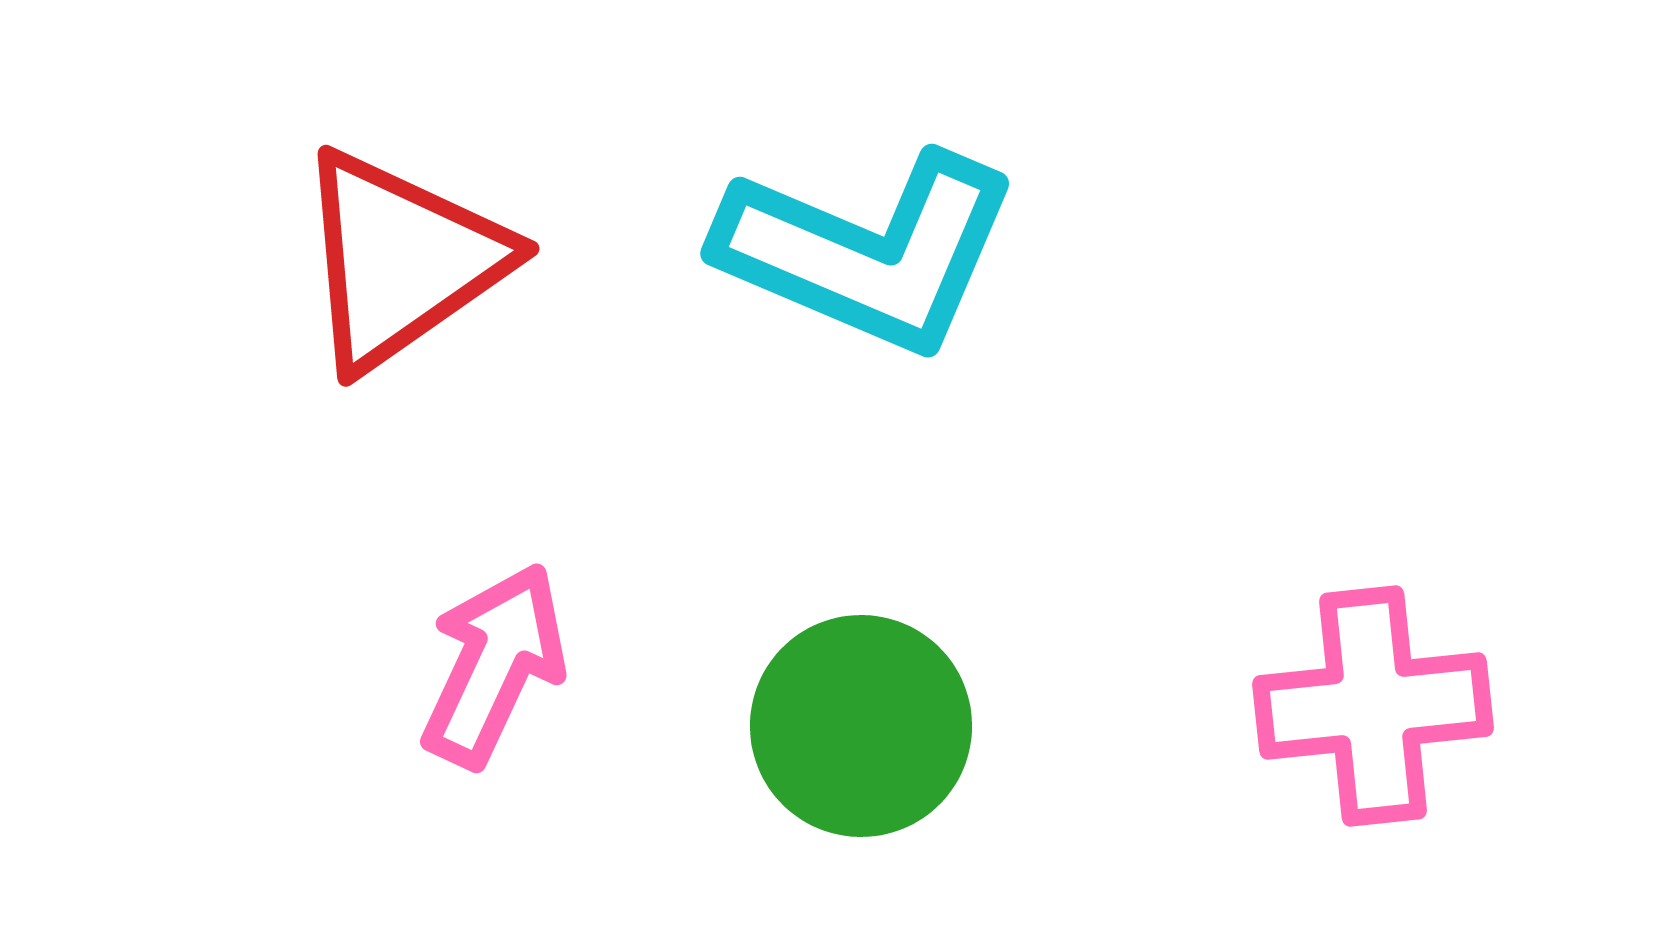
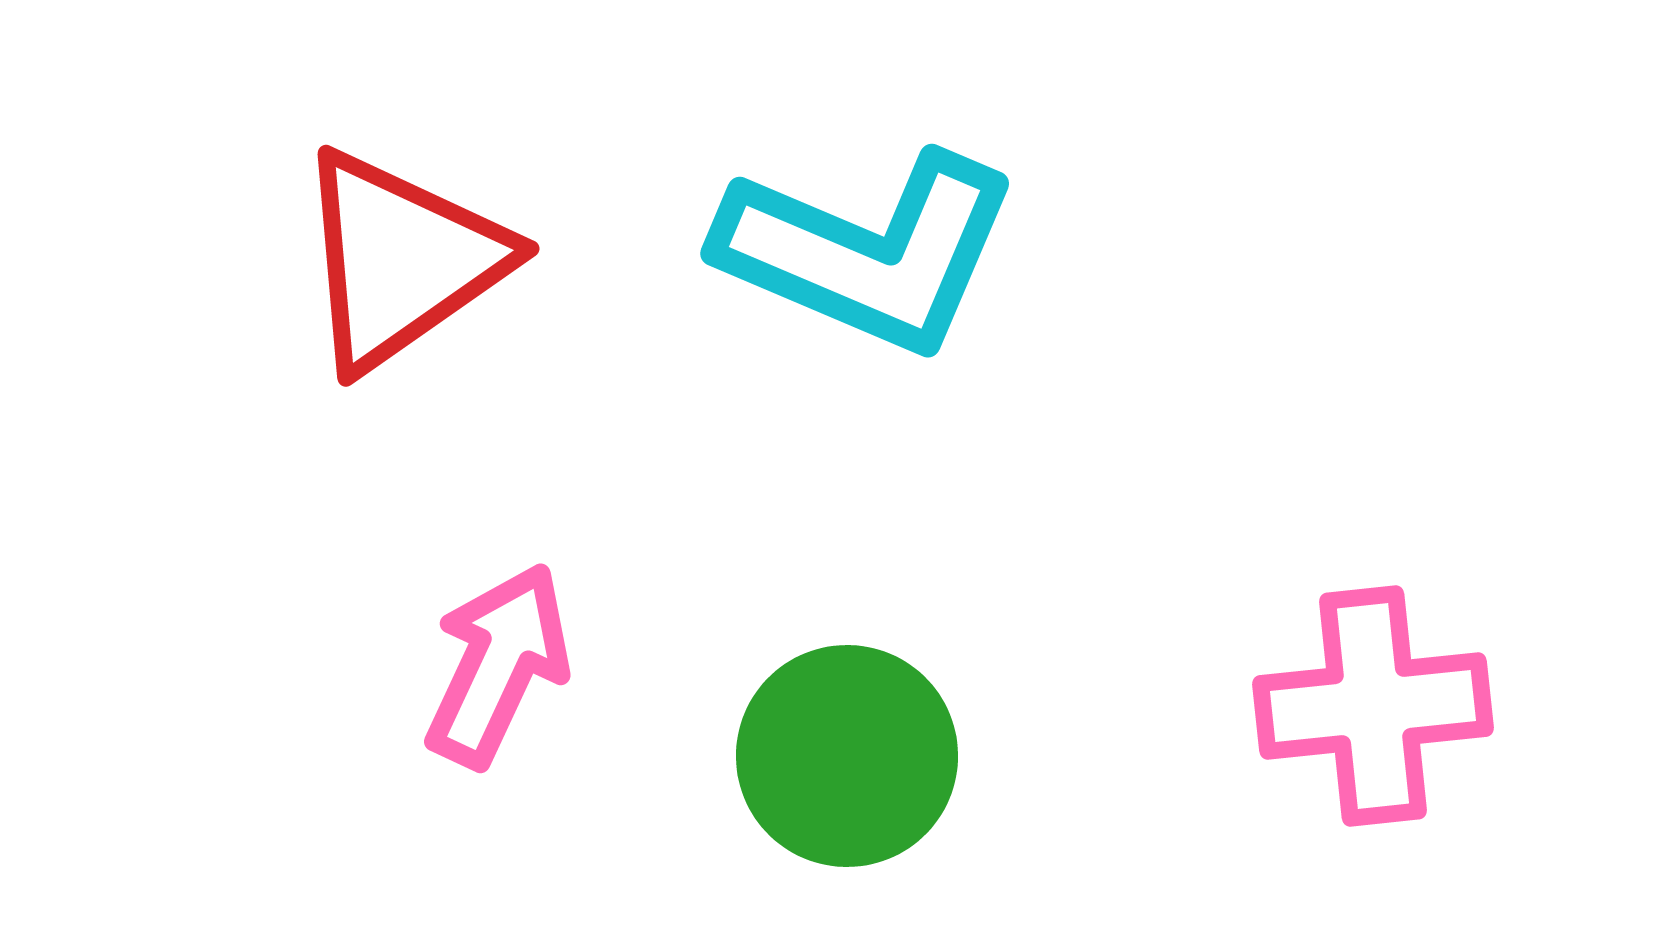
pink arrow: moved 4 px right
green circle: moved 14 px left, 30 px down
